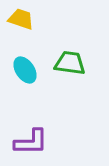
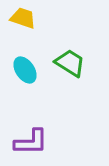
yellow trapezoid: moved 2 px right, 1 px up
green trapezoid: rotated 24 degrees clockwise
